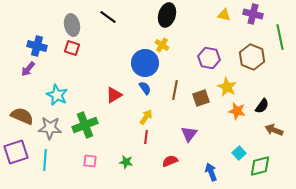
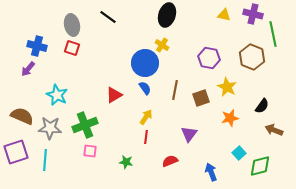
green line: moved 7 px left, 3 px up
orange star: moved 7 px left, 7 px down; rotated 24 degrees counterclockwise
pink square: moved 10 px up
